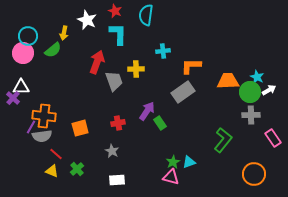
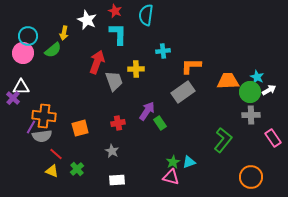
orange circle: moved 3 px left, 3 px down
